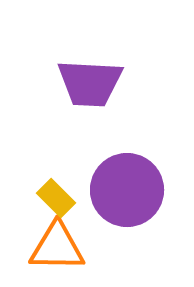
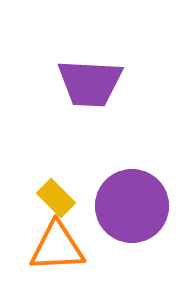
purple circle: moved 5 px right, 16 px down
orange triangle: rotated 4 degrees counterclockwise
